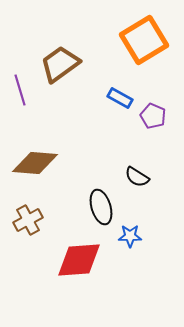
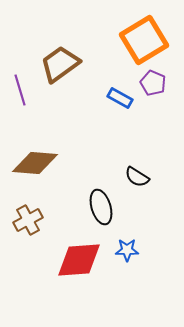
purple pentagon: moved 33 px up
blue star: moved 3 px left, 14 px down
